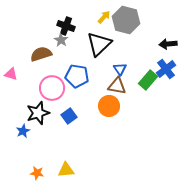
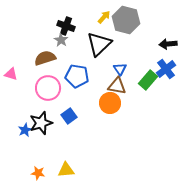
brown semicircle: moved 4 px right, 4 px down
pink circle: moved 4 px left
orange circle: moved 1 px right, 3 px up
black star: moved 3 px right, 10 px down
blue star: moved 2 px right, 1 px up
orange star: moved 1 px right
